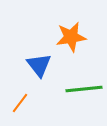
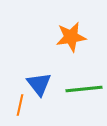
blue triangle: moved 19 px down
orange line: moved 2 px down; rotated 25 degrees counterclockwise
